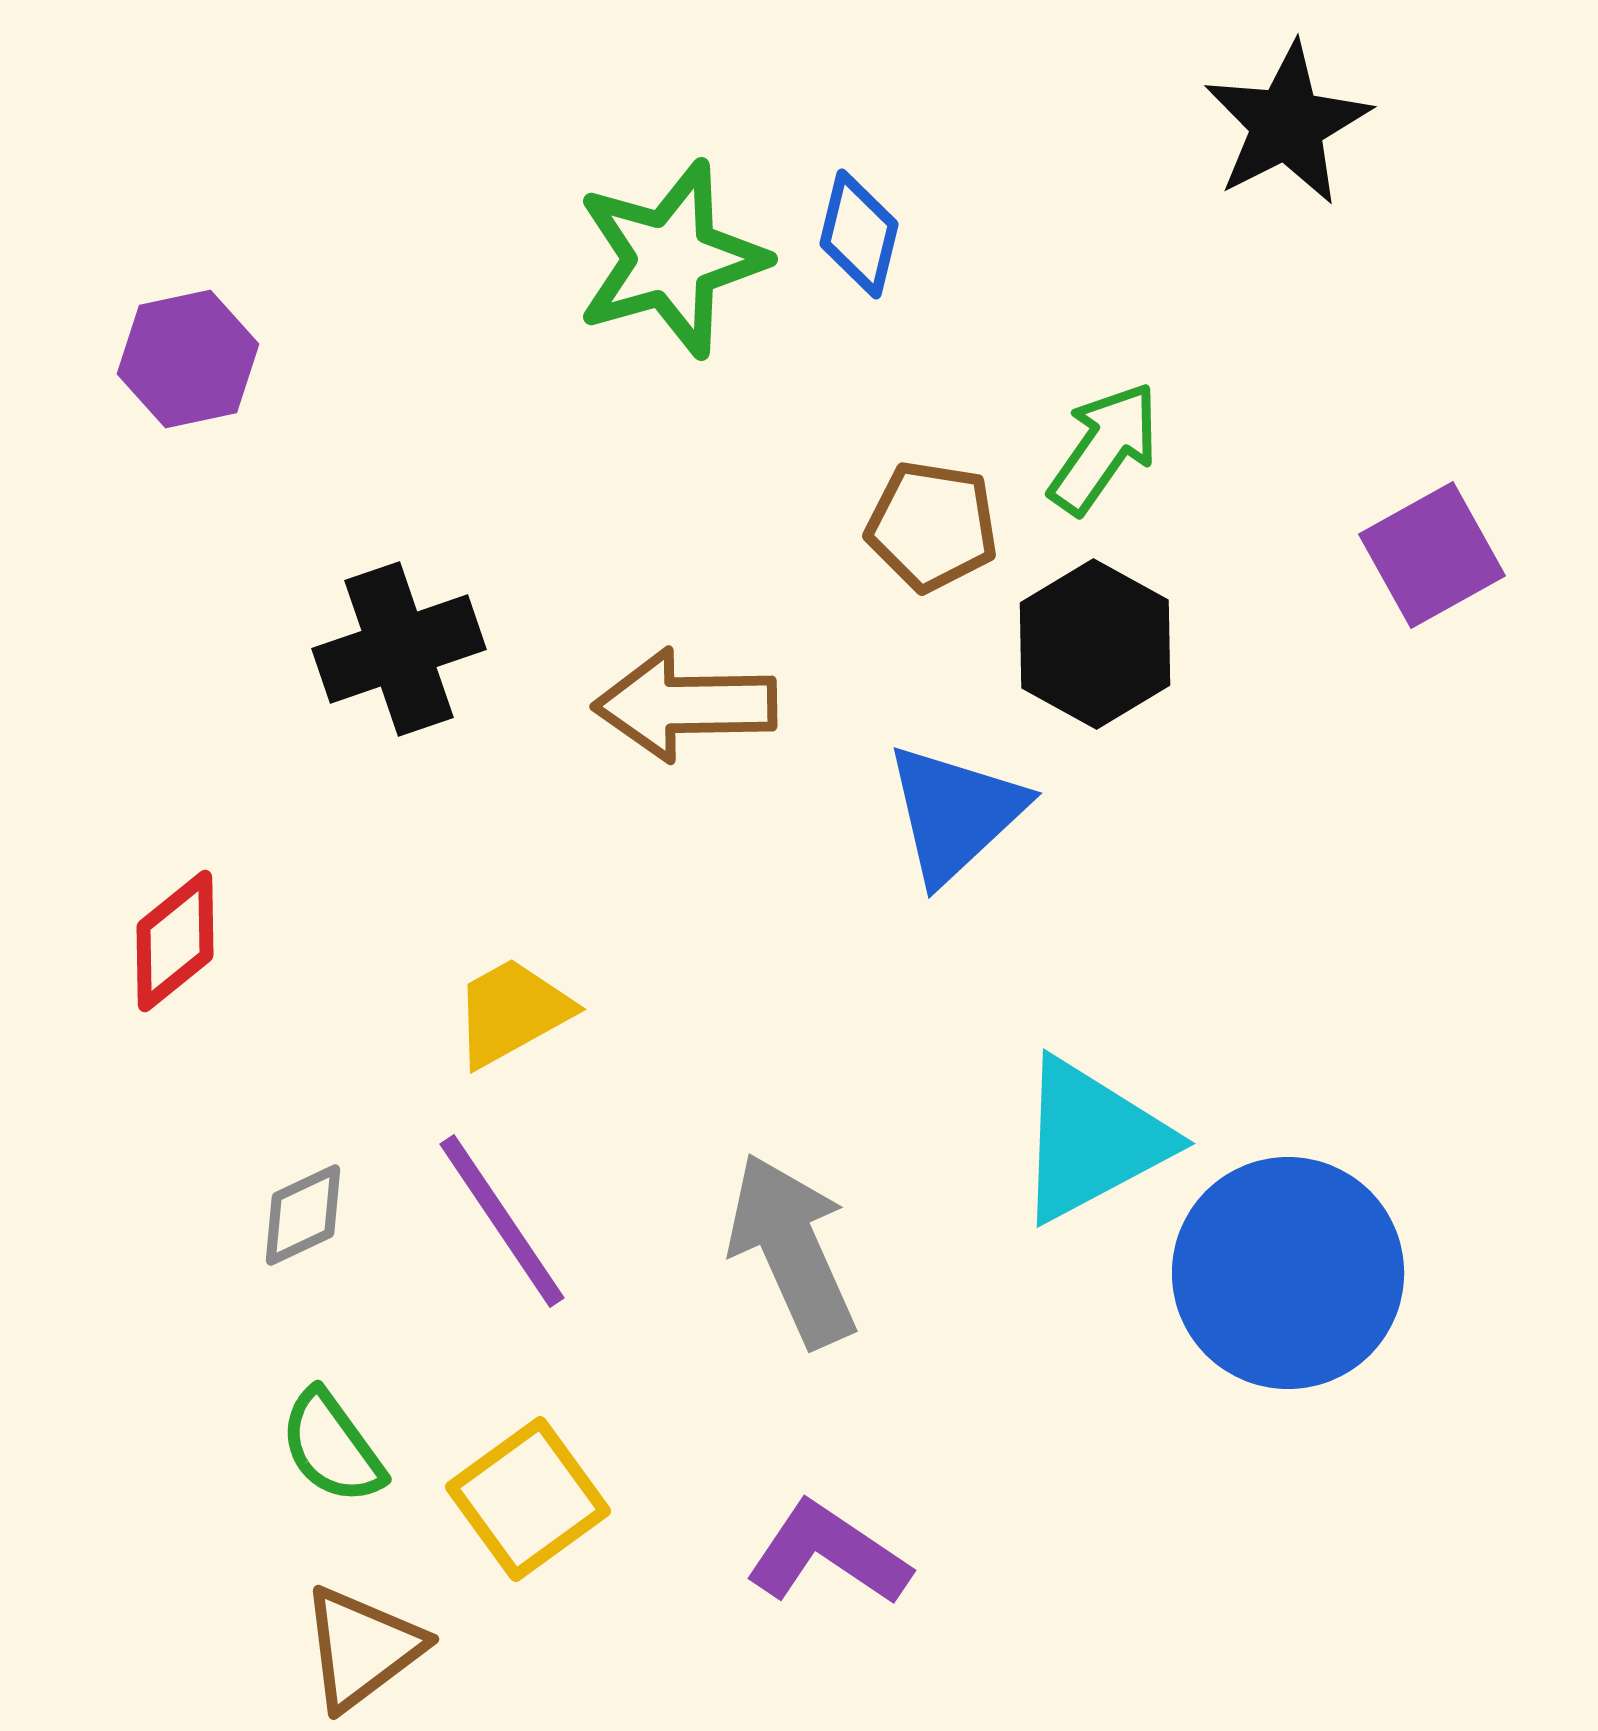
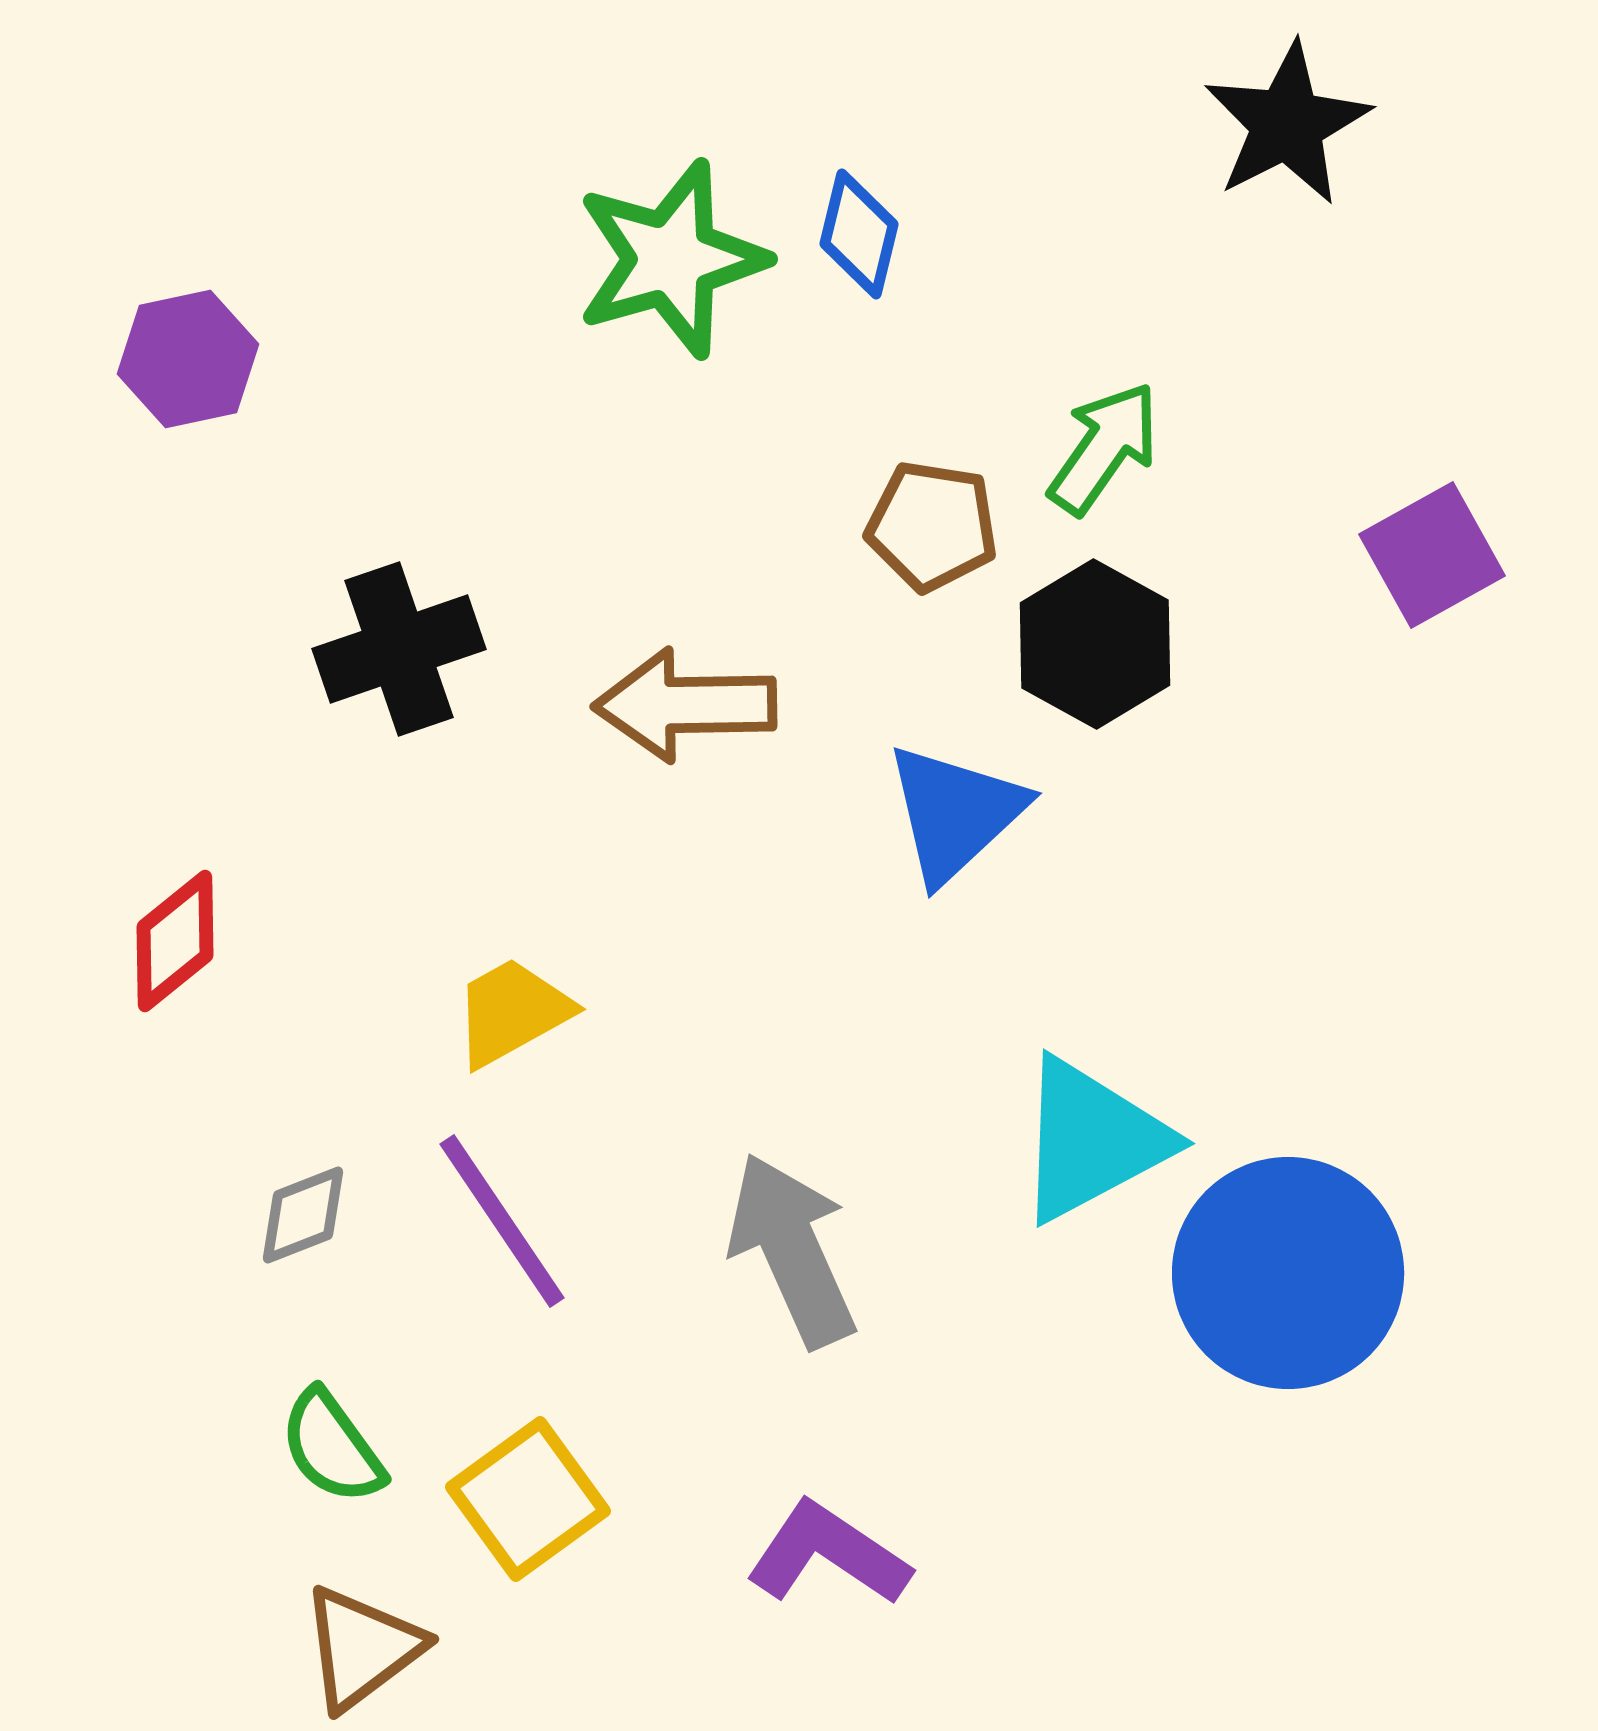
gray diamond: rotated 4 degrees clockwise
